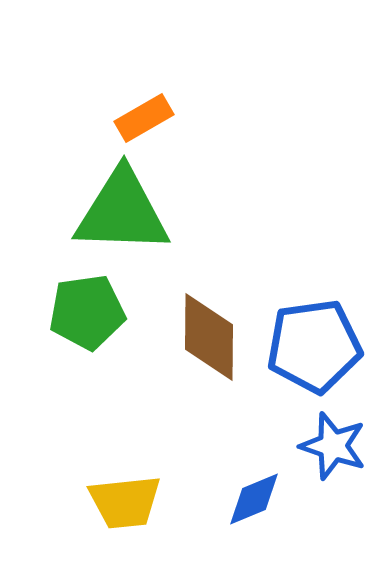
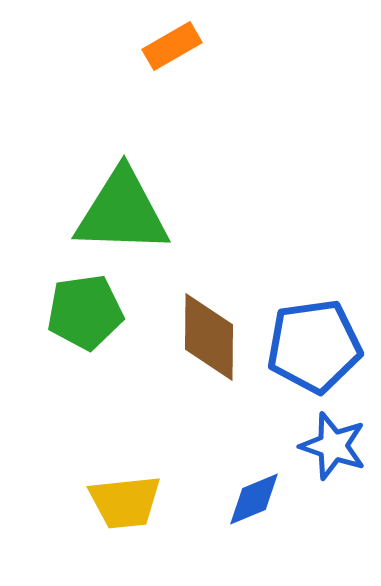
orange rectangle: moved 28 px right, 72 px up
green pentagon: moved 2 px left
